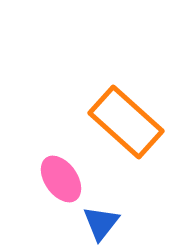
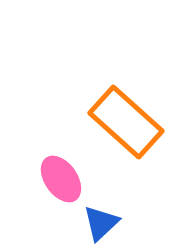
blue triangle: rotated 9 degrees clockwise
